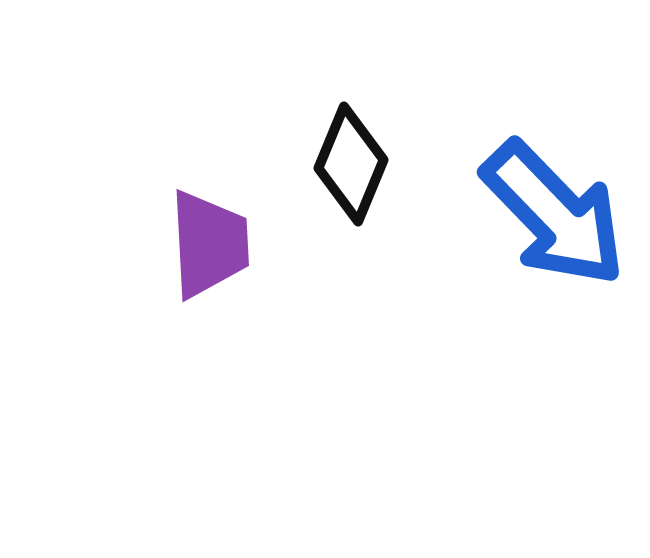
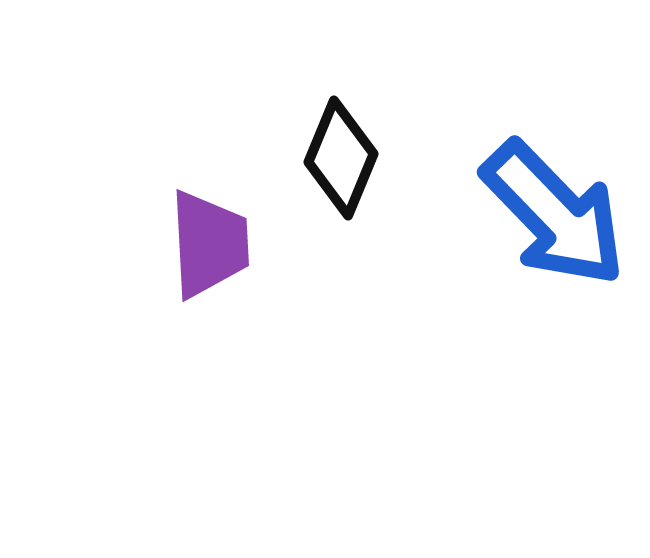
black diamond: moved 10 px left, 6 px up
